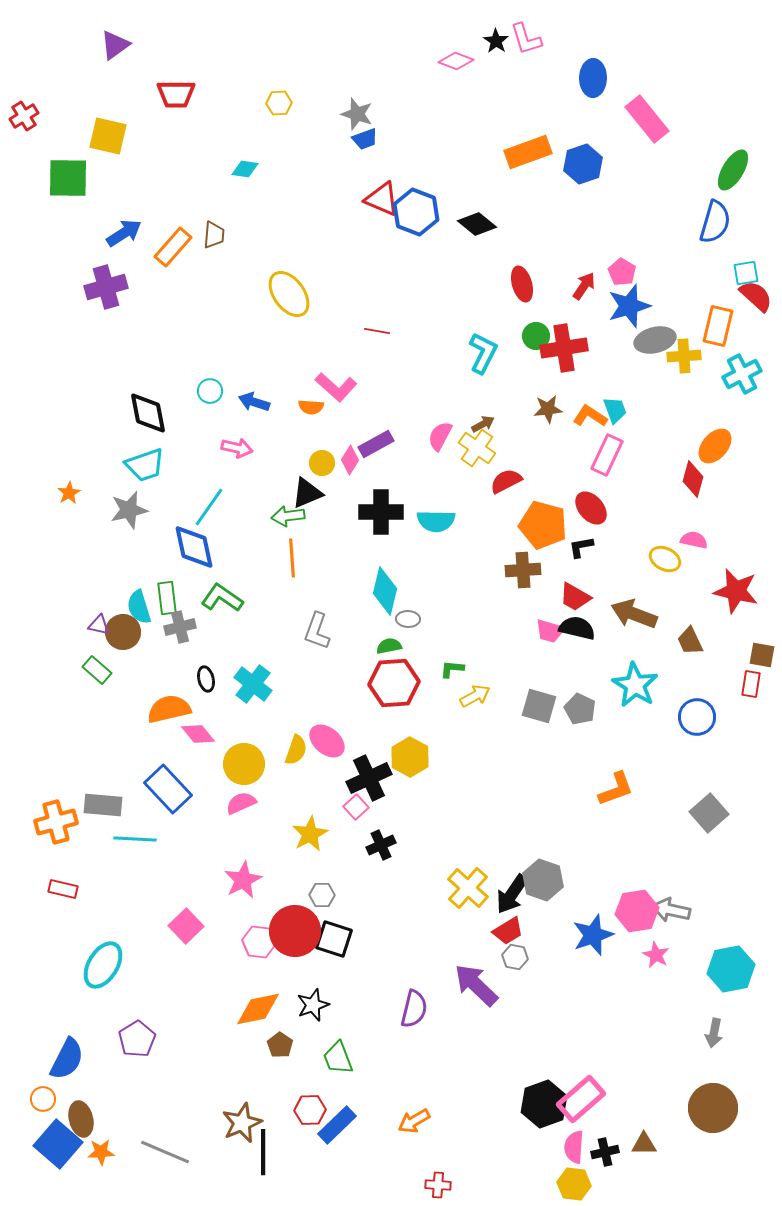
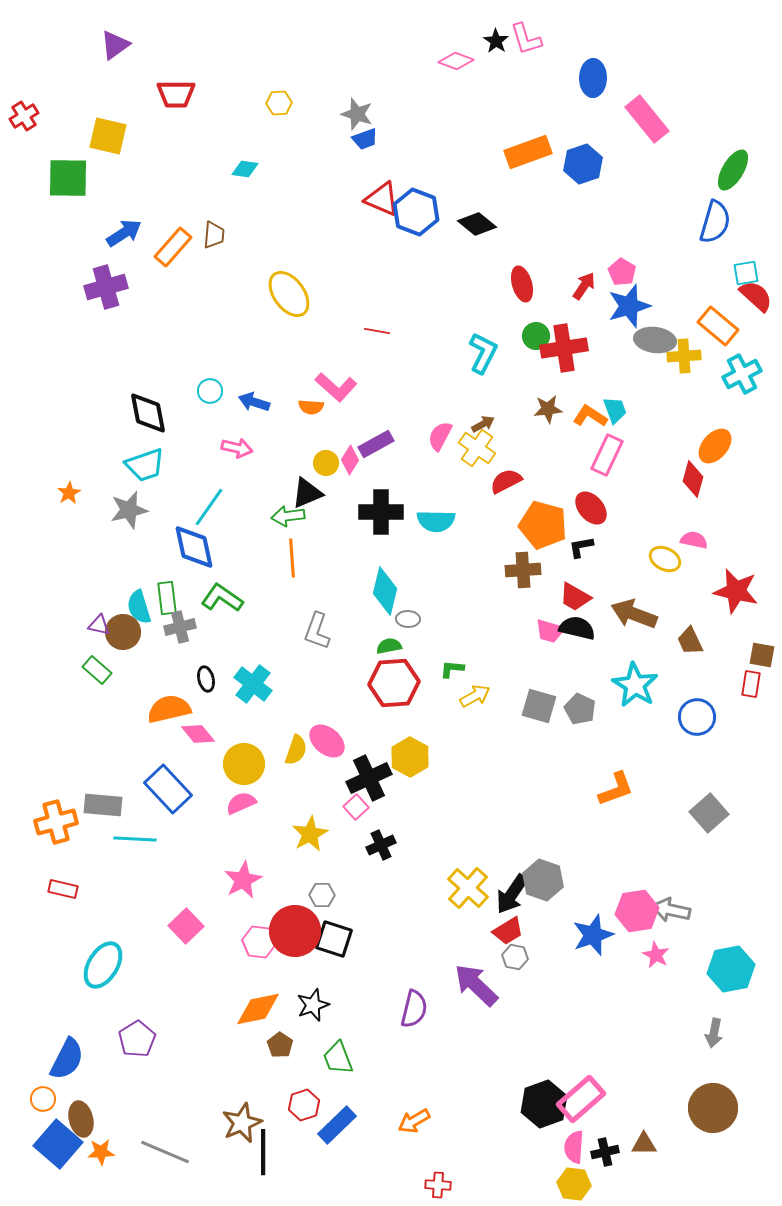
orange rectangle at (718, 326): rotated 63 degrees counterclockwise
gray ellipse at (655, 340): rotated 21 degrees clockwise
yellow circle at (322, 463): moved 4 px right
red hexagon at (310, 1110): moved 6 px left, 5 px up; rotated 16 degrees counterclockwise
